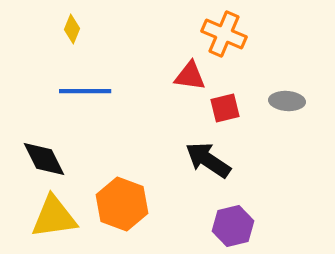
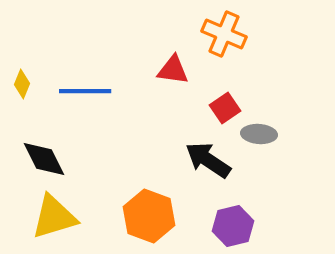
yellow diamond: moved 50 px left, 55 px down
red triangle: moved 17 px left, 6 px up
gray ellipse: moved 28 px left, 33 px down
red square: rotated 20 degrees counterclockwise
orange hexagon: moved 27 px right, 12 px down
yellow triangle: rotated 9 degrees counterclockwise
